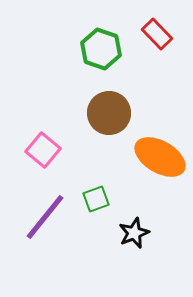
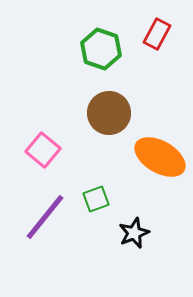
red rectangle: rotated 72 degrees clockwise
